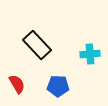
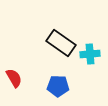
black rectangle: moved 24 px right, 2 px up; rotated 12 degrees counterclockwise
red semicircle: moved 3 px left, 6 px up
